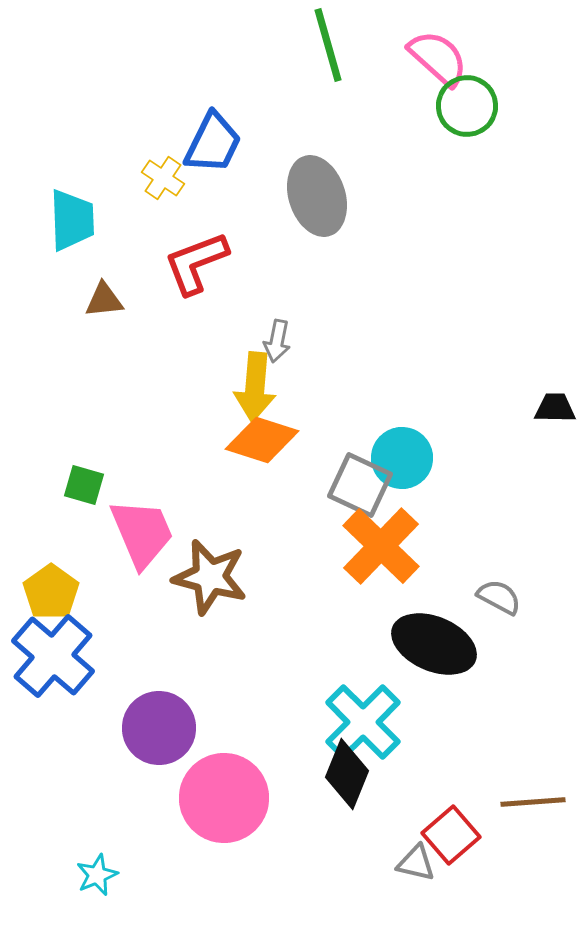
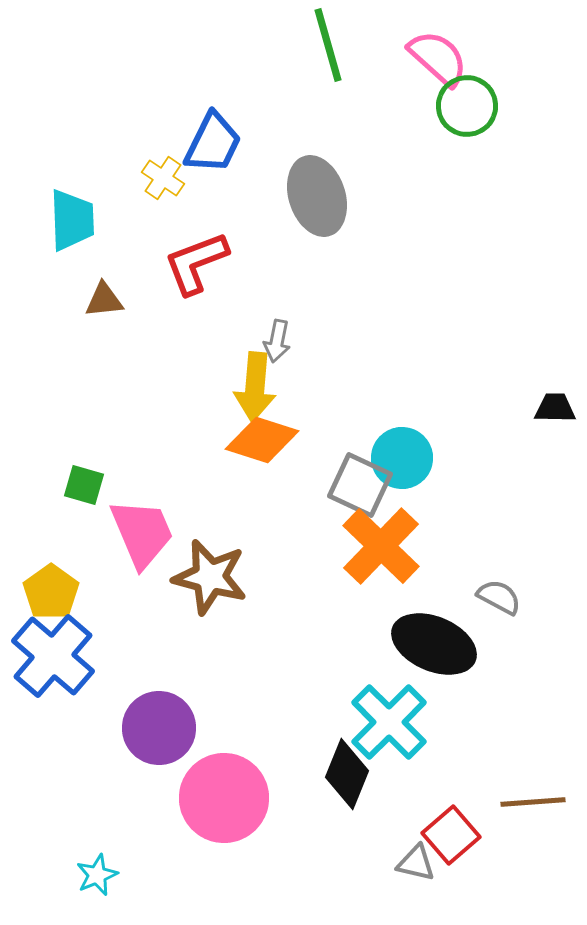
cyan cross: moved 26 px right
